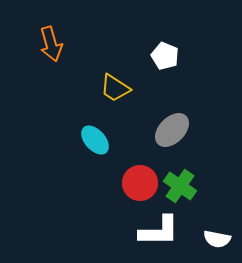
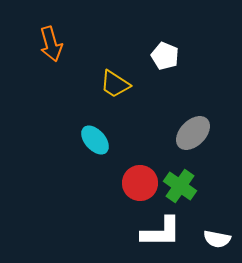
yellow trapezoid: moved 4 px up
gray ellipse: moved 21 px right, 3 px down
white L-shape: moved 2 px right, 1 px down
